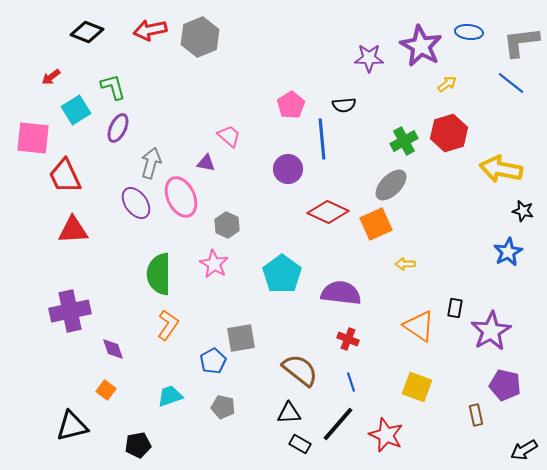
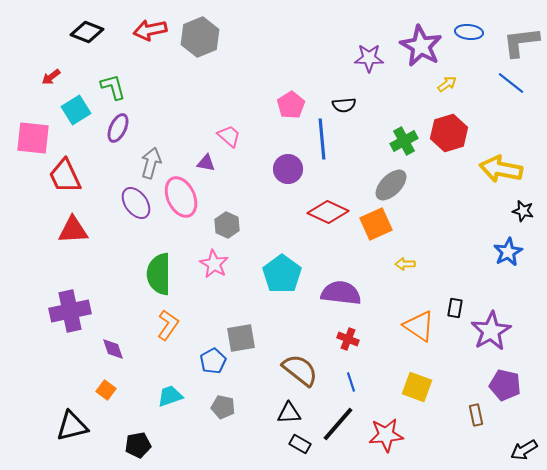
red star at (386, 435): rotated 28 degrees counterclockwise
